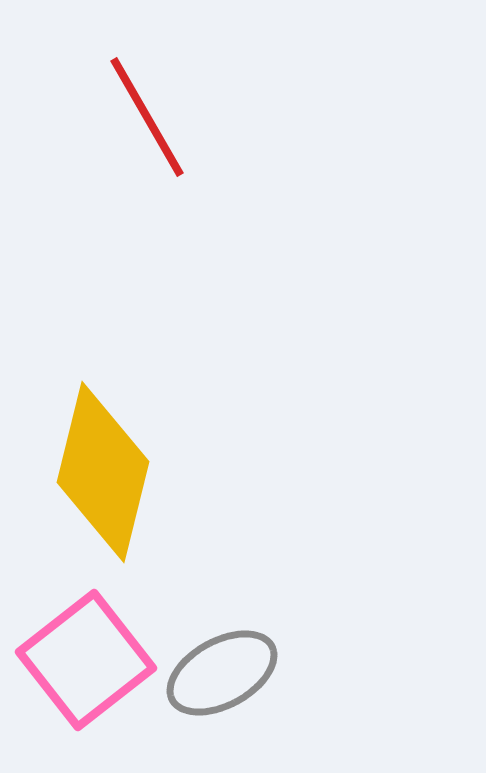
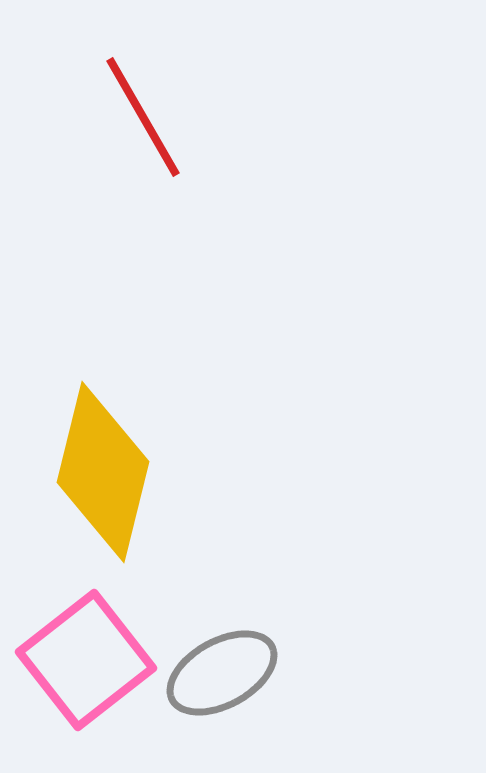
red line: moved 4 px left
